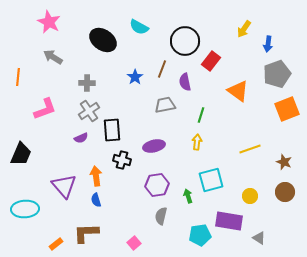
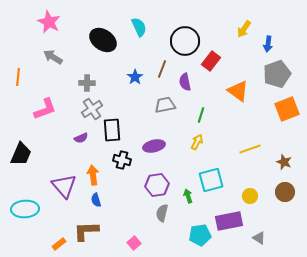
cyan semicircle at (139, 27): rotated 144 degrees counterclockwise
gray cross at (89, 111): moved 3 px right, 2 px up
yellow arrow at (197, 142): rotated 21 degrees clockwise
orange arrow at (96, 176): moved 3 px left, 1 px up
gray semicircle at (161, 216): moved 1 px right, 3 px up
purple rectangle at (229, 221): rotated 20 degrees counterclockwise
brown L-shape at (86, 233): moved 2 px up
orange rectangle at (56, 244): moved 3 px right
